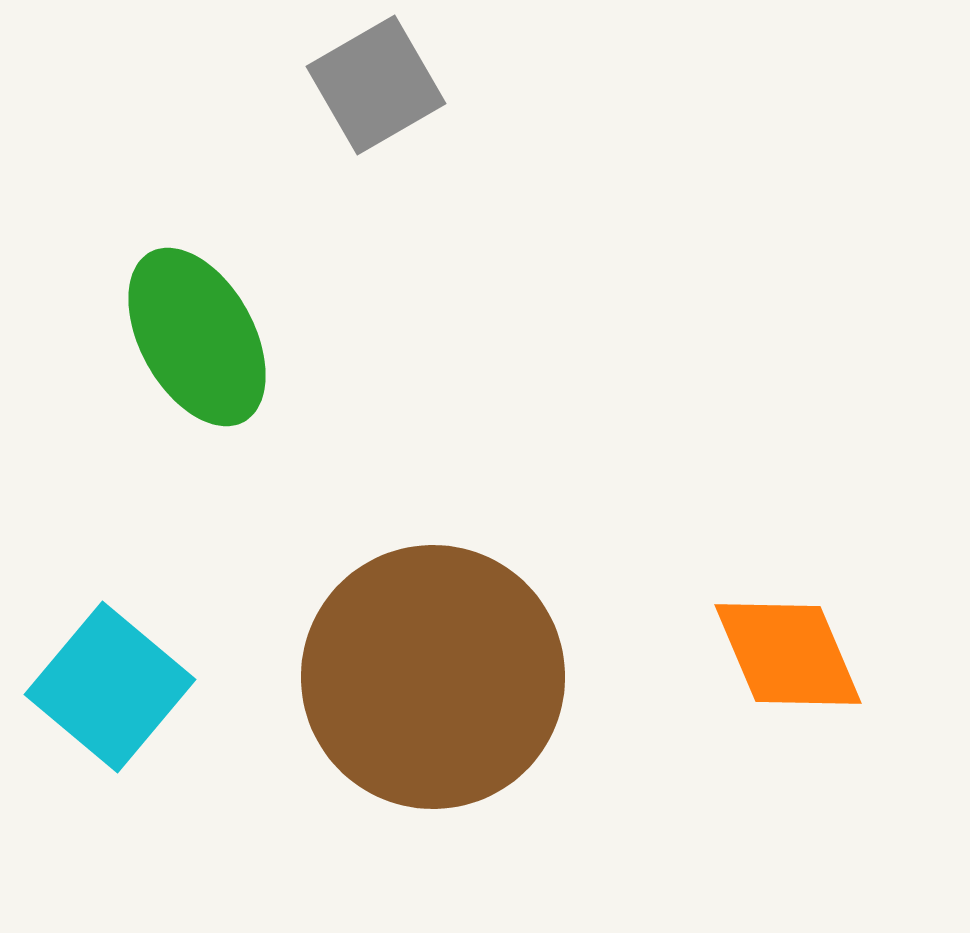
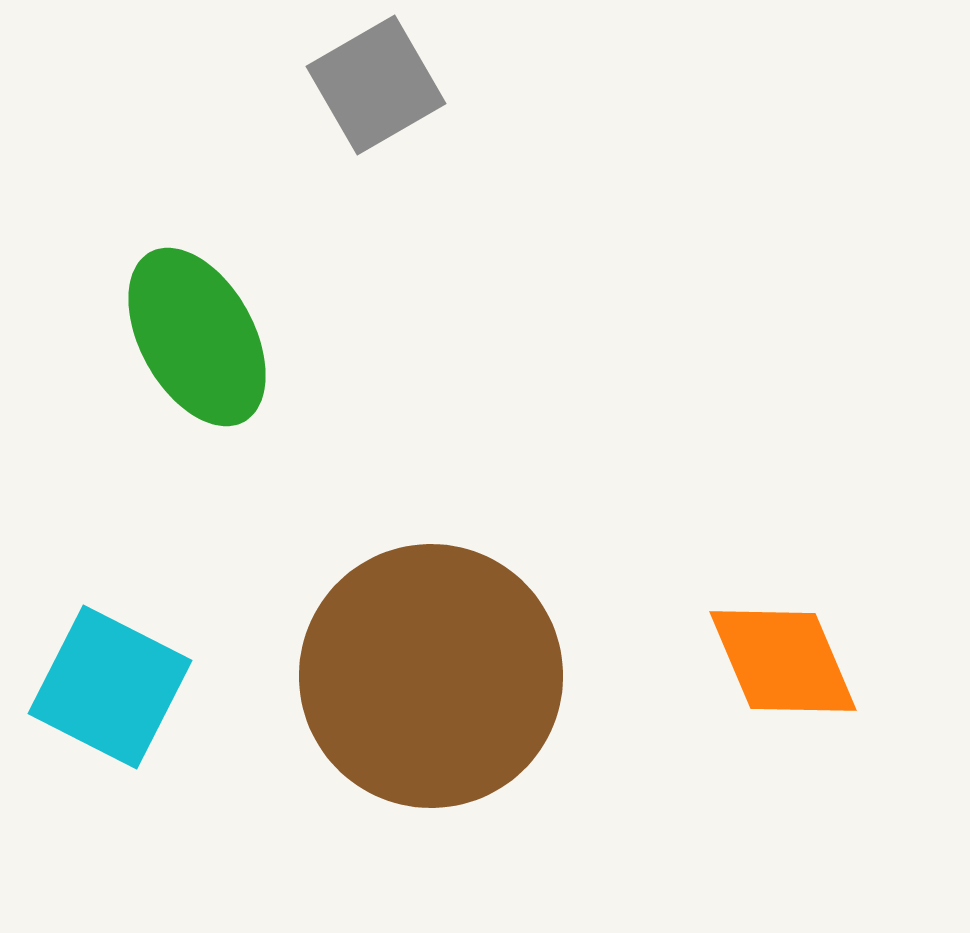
orange diamond: moved 5 px left, 7 px down
brown circle: moved 2 px left, 1 px up
cyan square: rotated 13 degrees counterclockwise
